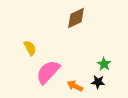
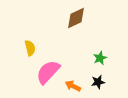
yellow semicircle: rotated 14 degrees clockwise
green star: moved 4 px left, 6 px up; rotated 16 degrees clockwise
black star: rotated 16 degrees counterclockwise
orange arrow: moved 2 px left
